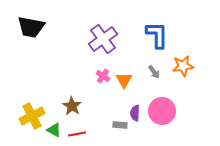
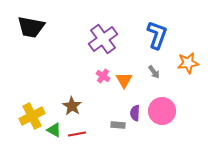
blue L-shape: rotated 20 degrees clockwise
orange star: moved 5 px right, 3 px up
gray rectangle: moved 2 px left
